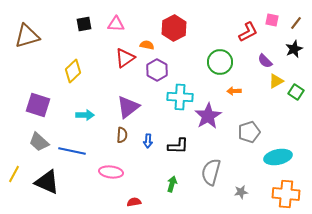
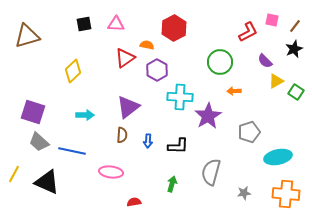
brown line: moved 1 px left, 3 px down
purple square: moved 5 px left, 7 px down
gray star: moved 3 px right, 1 px down
